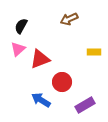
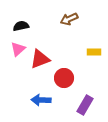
black semicircle: rotated 49 degrees clockwise
red circle: moved 2 px right, 4 px up
blue arrow: rotated 30 degrees counterclockwise
purple rectangle: rotated 30 degrees counterclockwise
